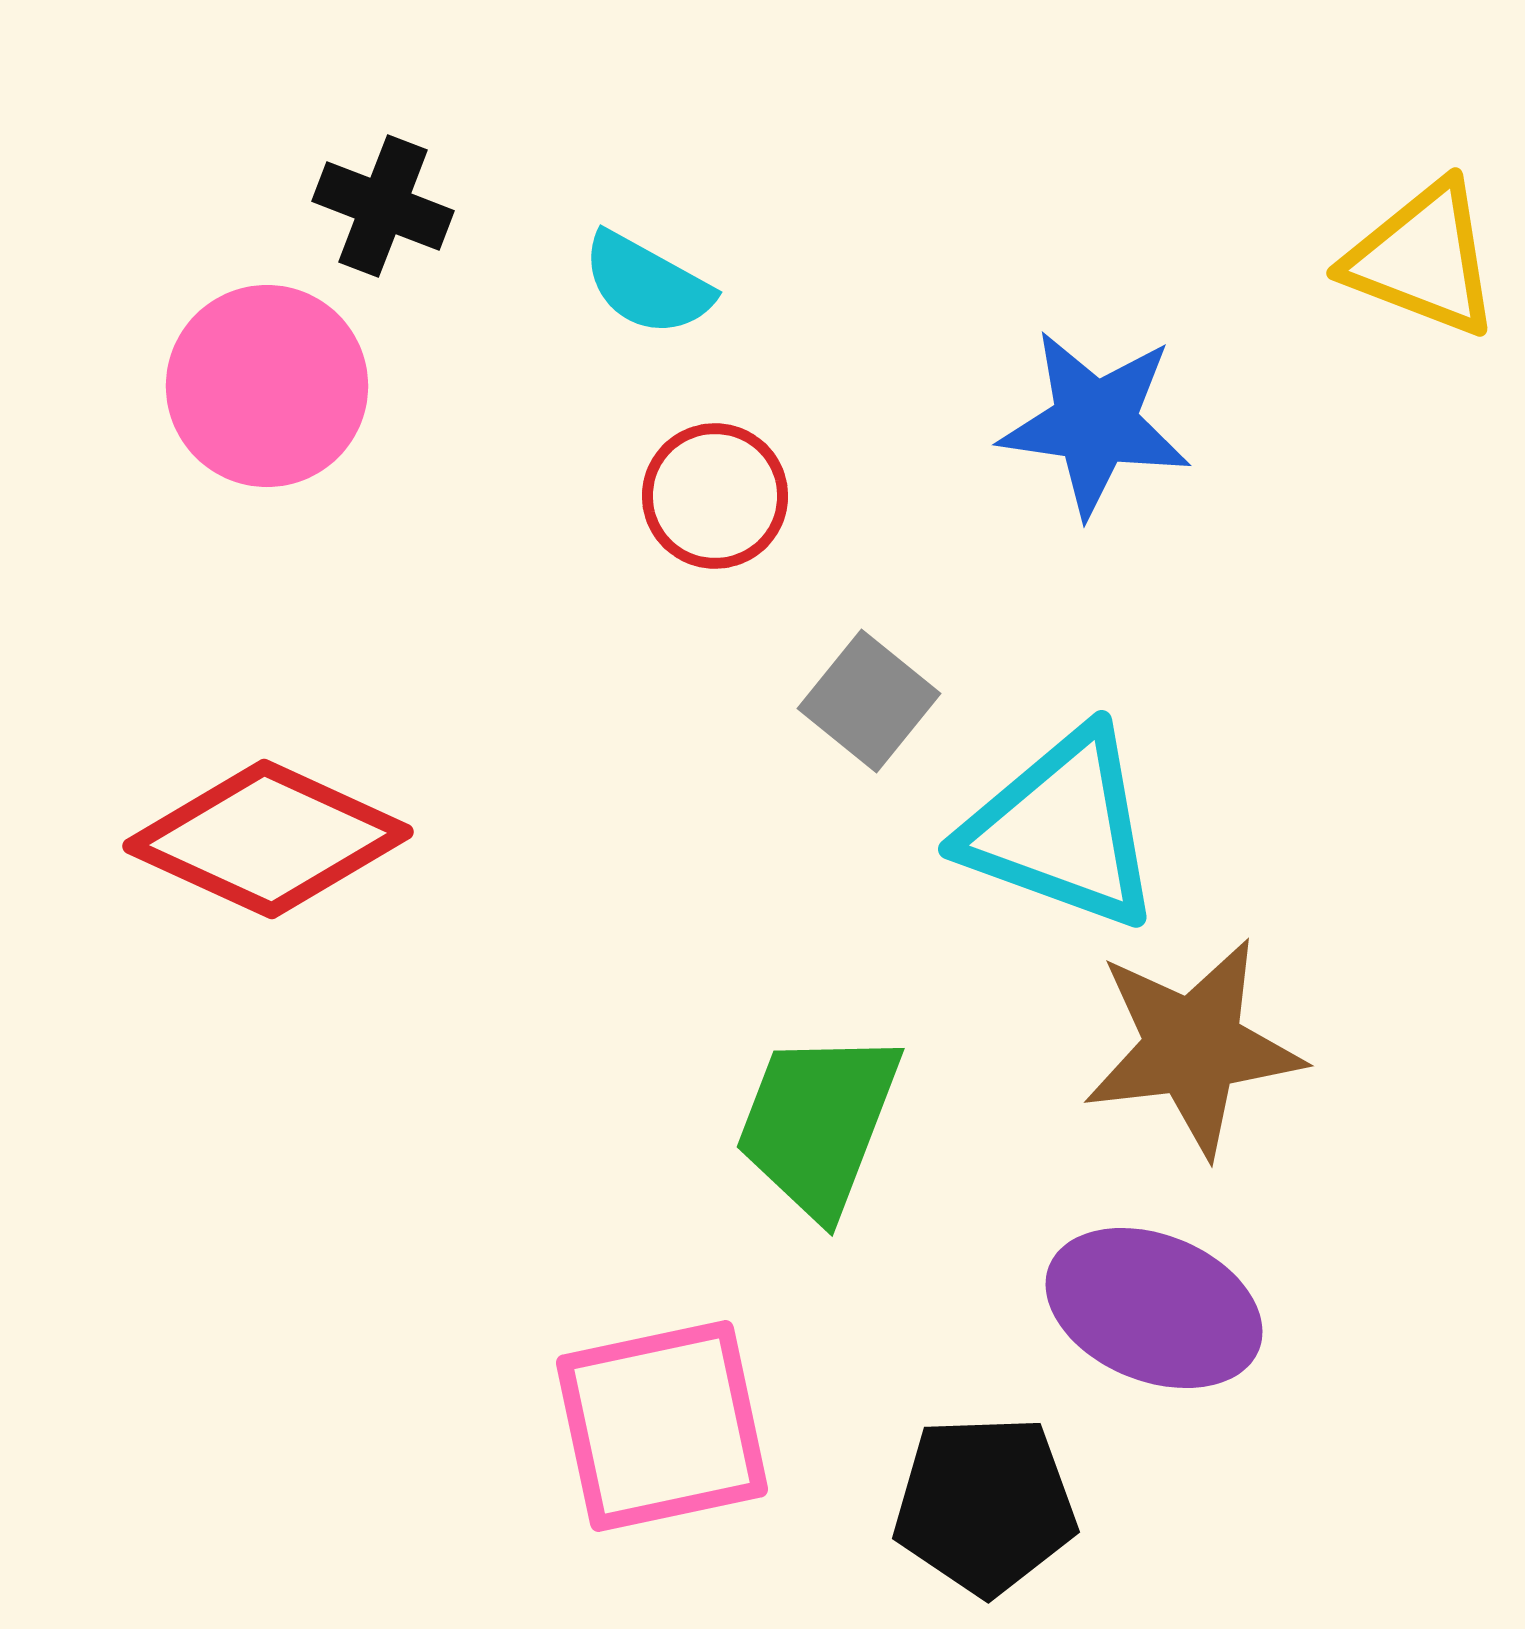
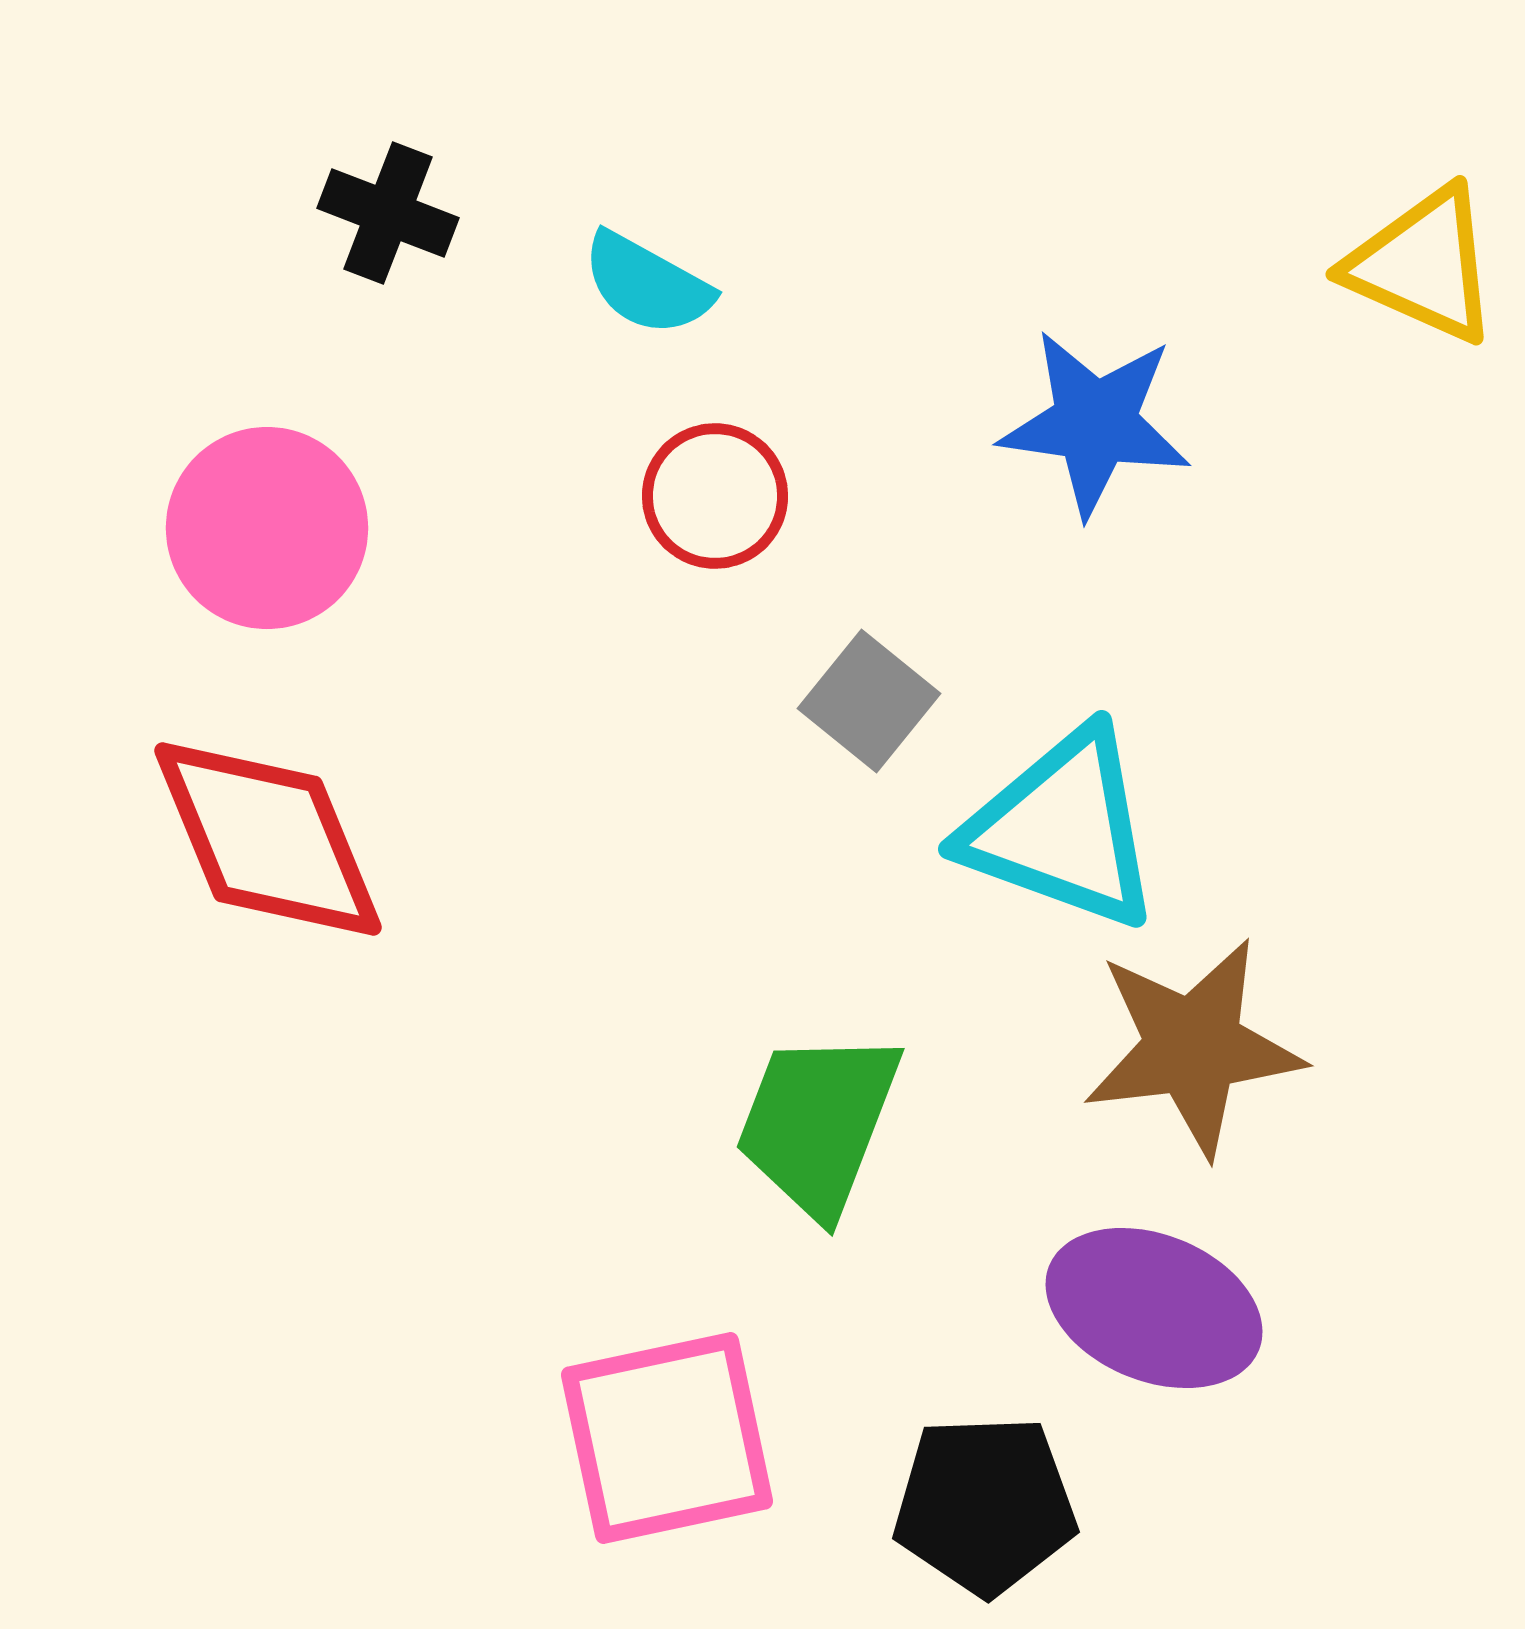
black cross: moved 5 px right, 7 px down
yellow triangle: moved 6 px down; rotated 3 degrees clockwise
pink circle: moved 142 px down
red diamond: rotated 43 degrees clockwise
pink square: moved 5 px right, 12 px down
